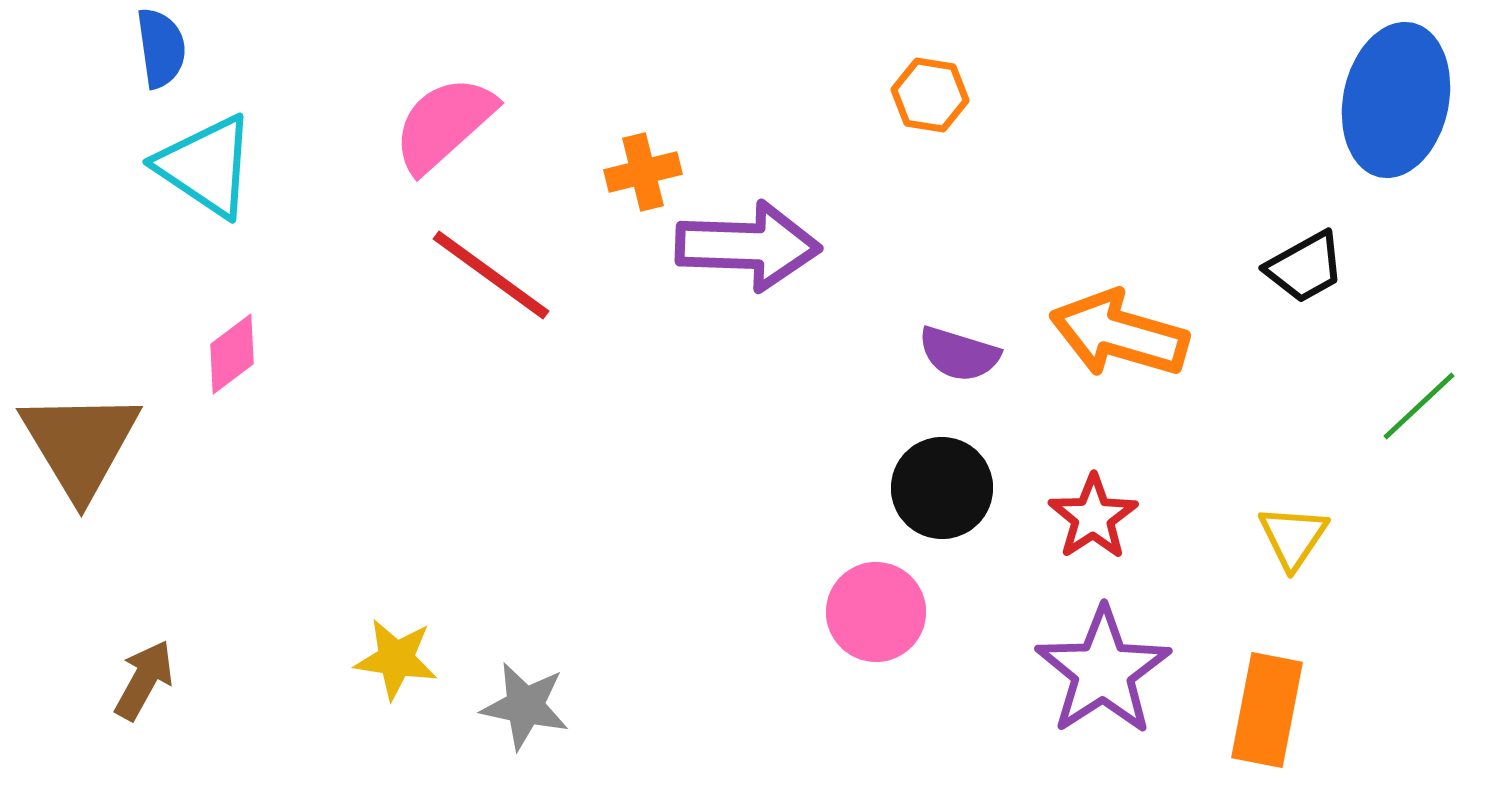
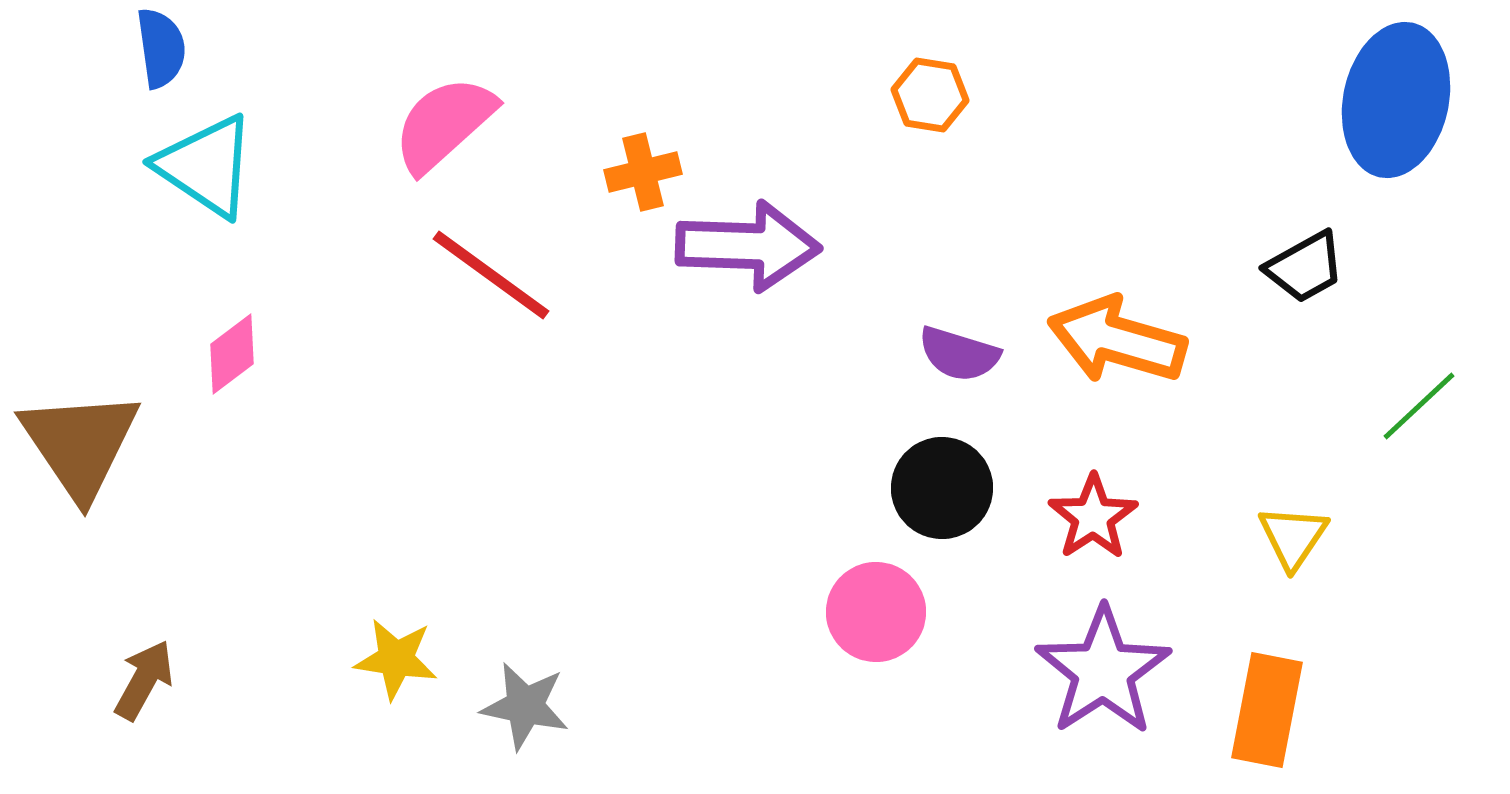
orange arrow: moved 2 px left, 6 px down
brown triangle: rotated 3 degrees counterclockwise
